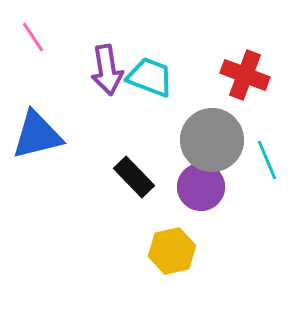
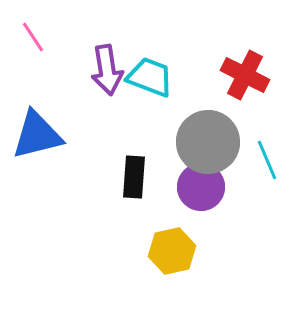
red cross: rotated 6 degrees clockwise
gray circle: moved 4 px left, 2 px down
black rectangle: rotated 48 degrees clockwise
